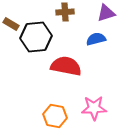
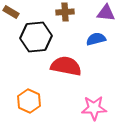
purple triangle: rotated 24 degrees clockwise
brown rectangle: moved 12 px up
orange hexagon: moved 26 px left, 15 px up; rotated 15 degrees clockwise
